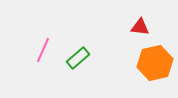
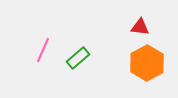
orange hexagon: moved 8 px left; rotated 16 degrees counterclockwise
